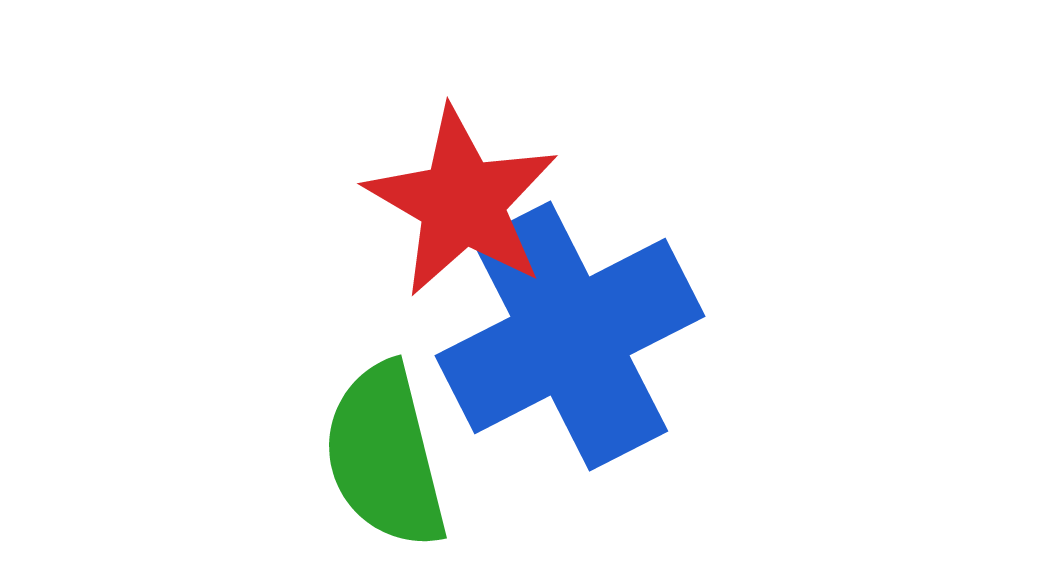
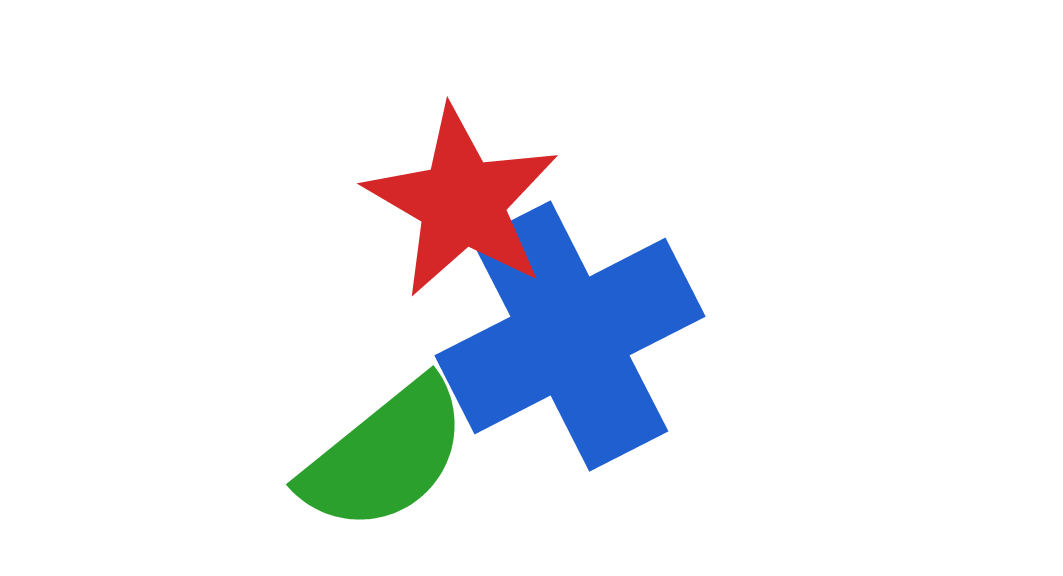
green semicircle: rotated 115 degrees counterclockwise
